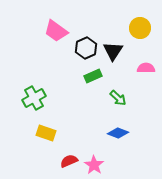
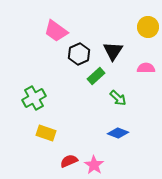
yellow circle: moved 8 px right, 1 px up
black hexagon: moved 7 px left, 6 px down
green rectangle: moved 3 px right; rotated 18 degrees counterclockwise
